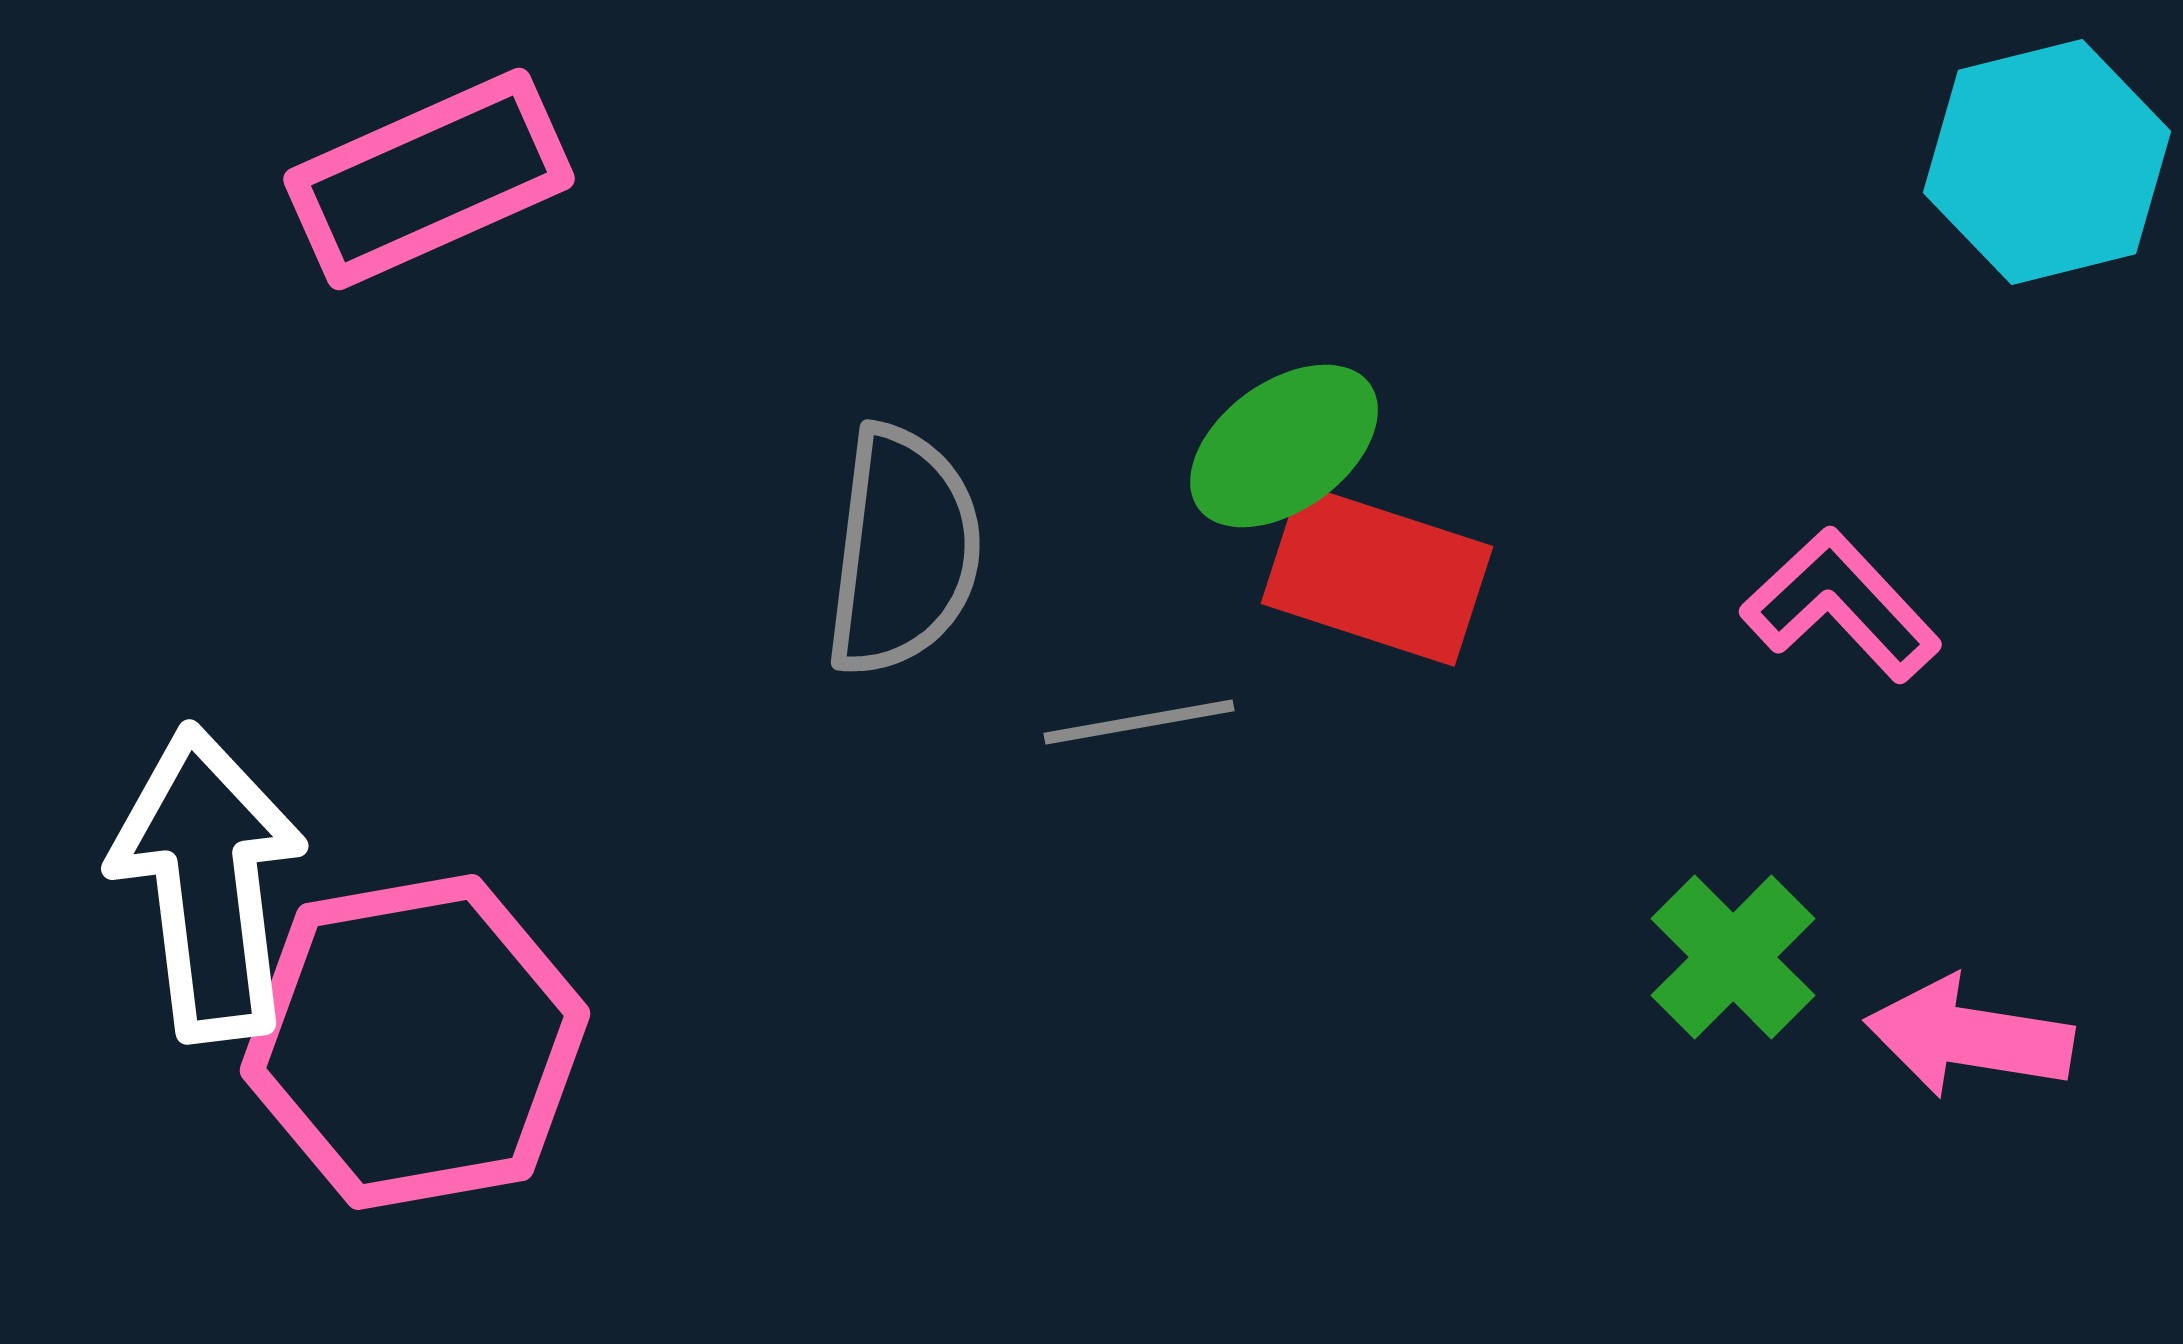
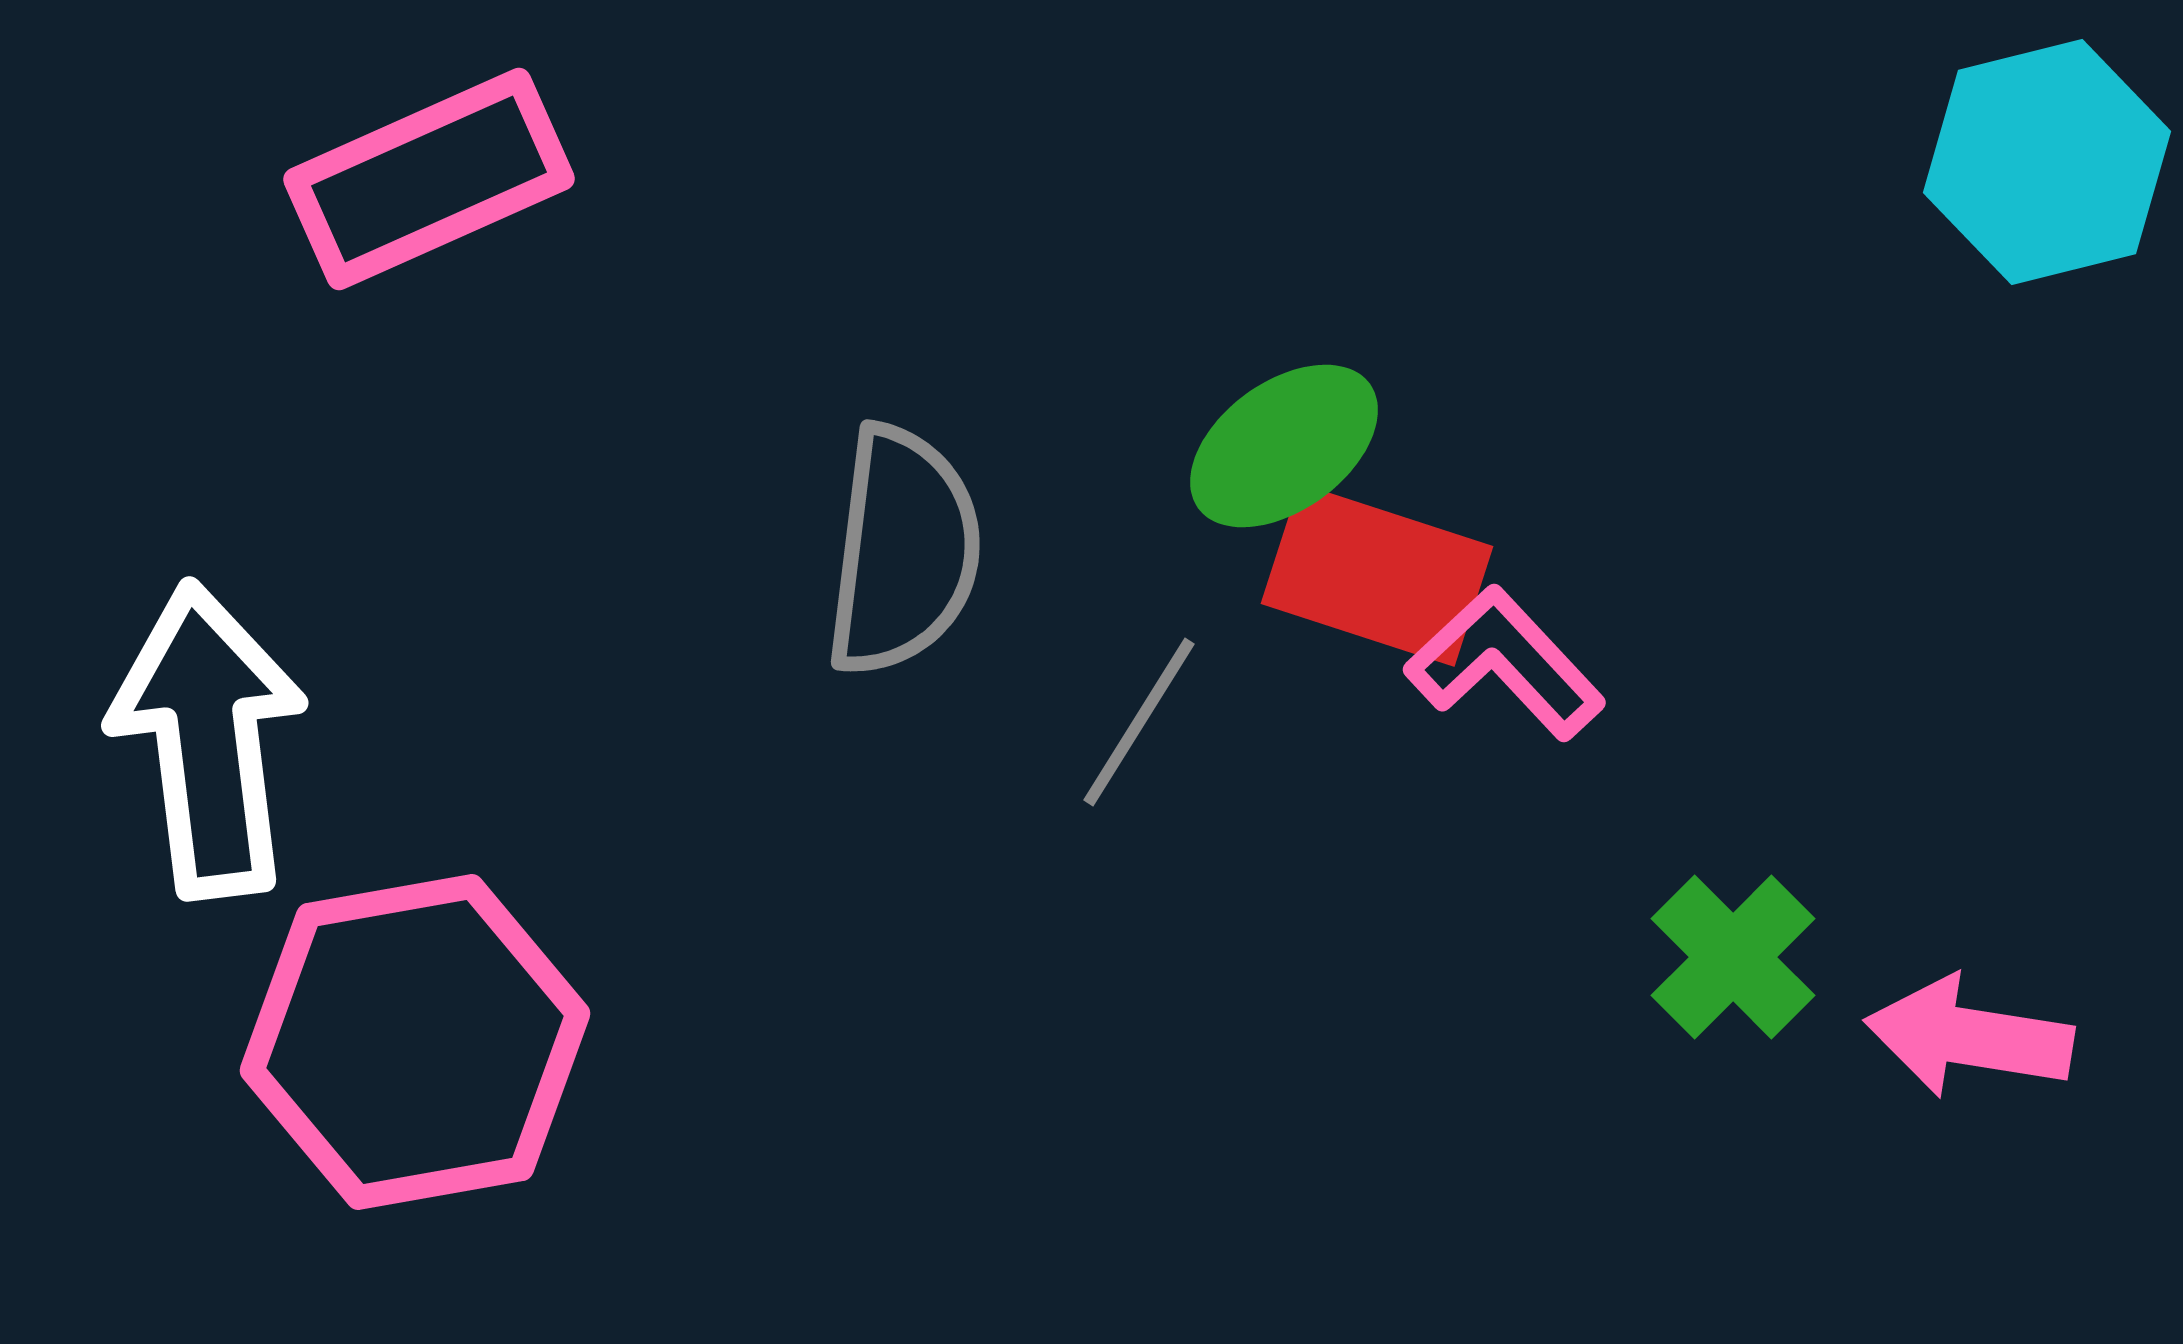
pink L-shape: moved 336 px left, 58 px down
gray line: rotated 48 degrees counterclockwise
white arrow: moved 143 px up
